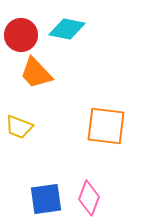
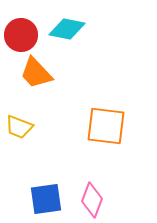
pink diamond: moved 3 px right, 2 px down
